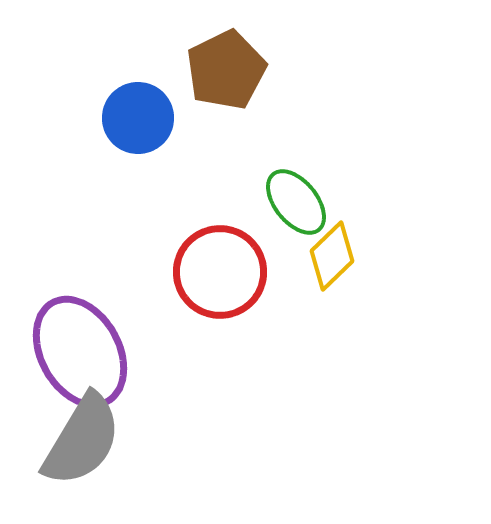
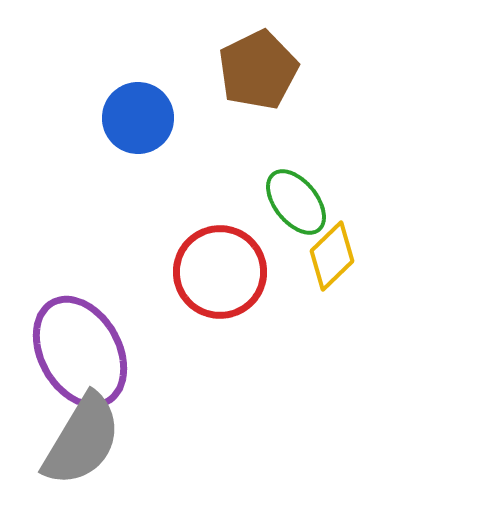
brown pentagon: moved 32 px right
